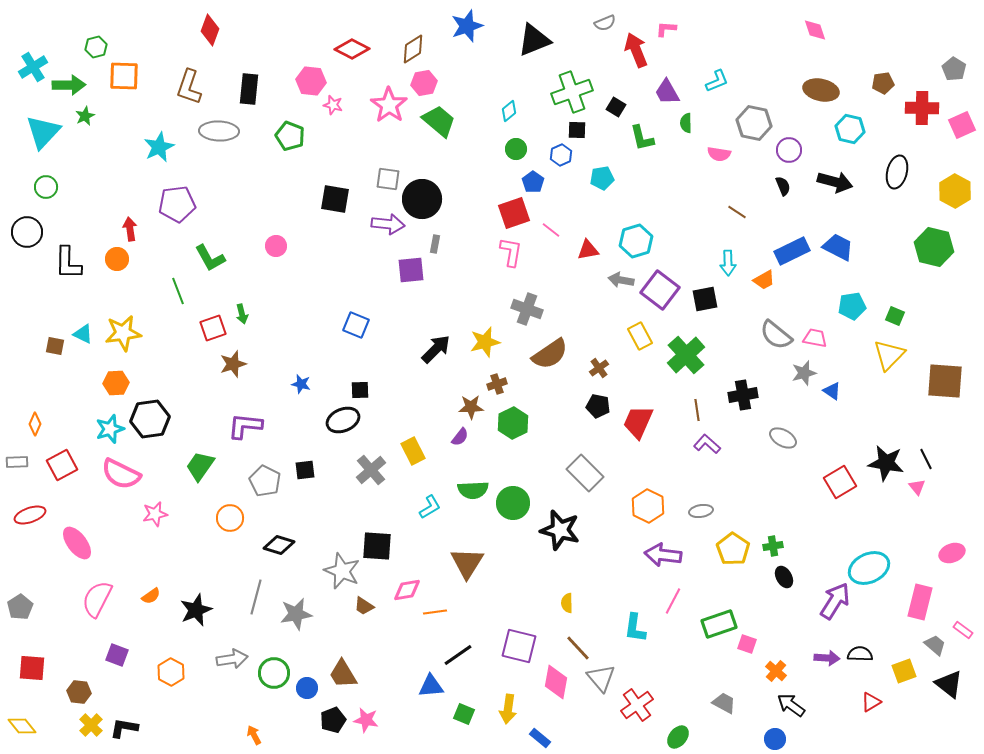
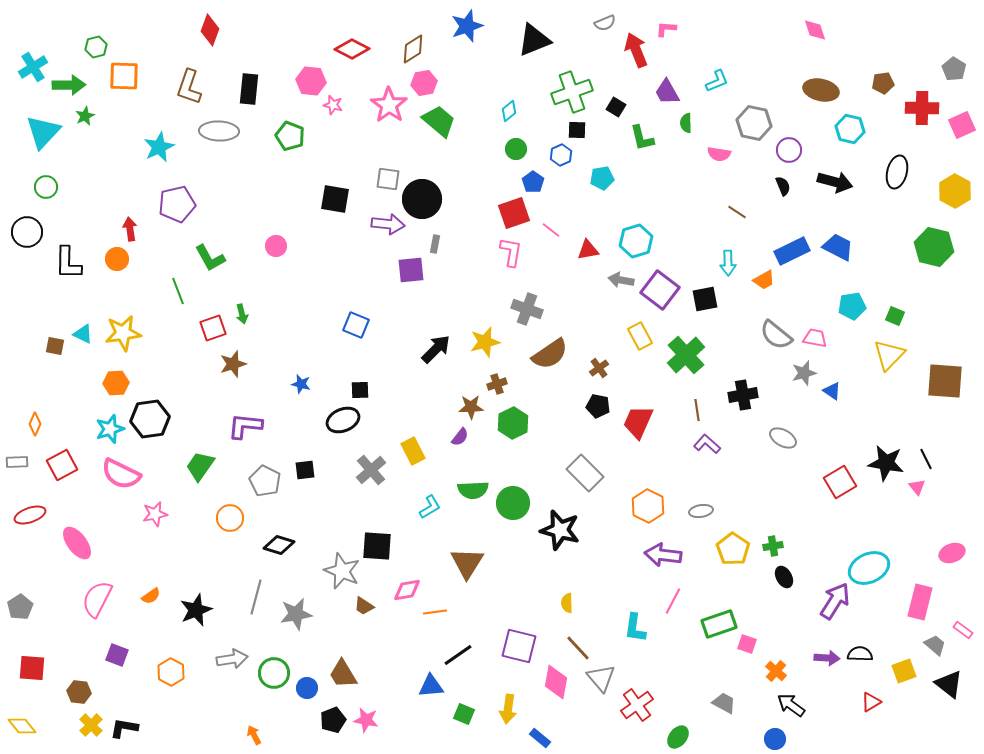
purple pentagon at (177, 204): rotated 6 degrees counterclockwise
